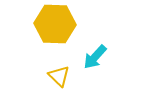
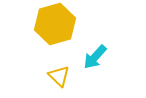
yellow hexagon: rotated 18 degrees counterclockwise
